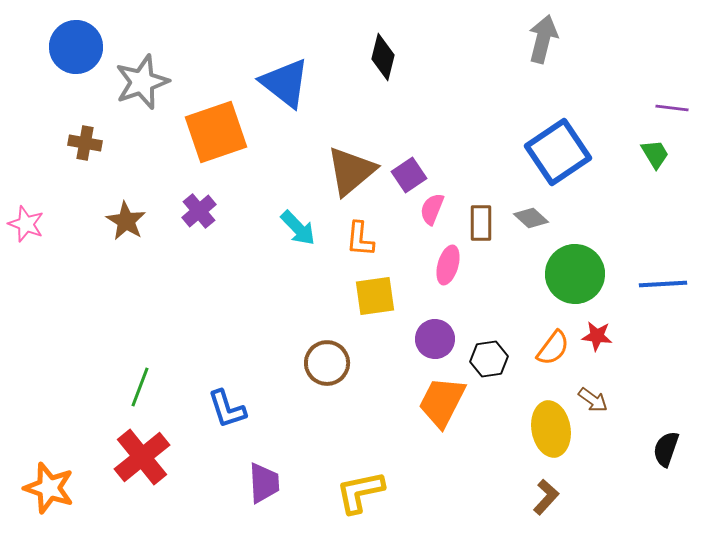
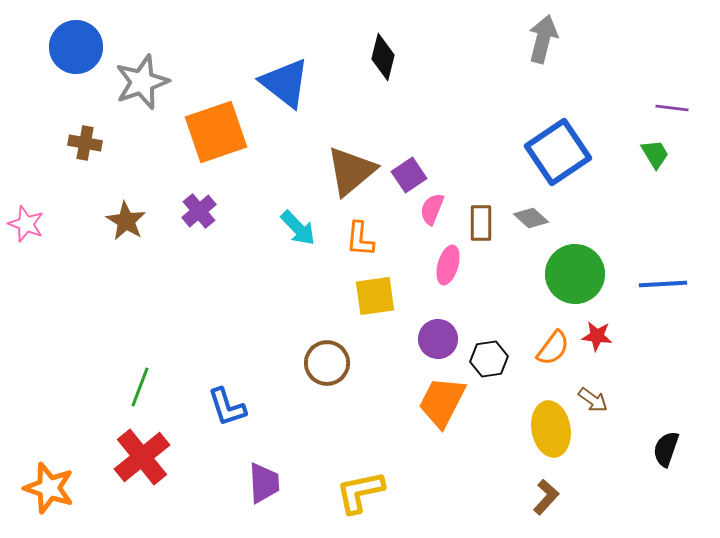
purple circle: moved 3 px right
blue L-shape: moved 2 px up
